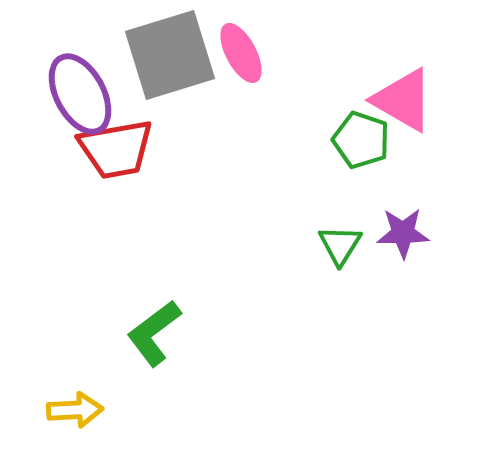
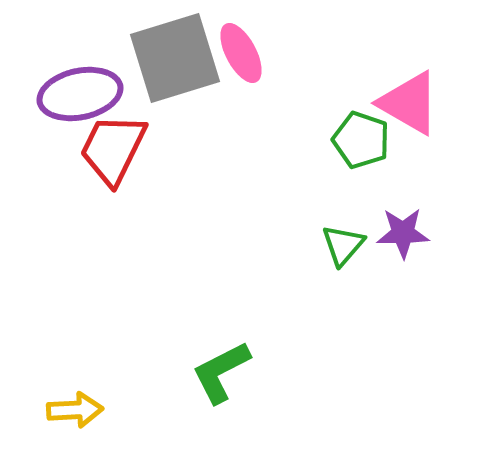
gray square: moved 5 px right, 3 px down
purple ellipse: rotated 74 degrees counterclockwise
pink triangle: moved 6 px right, 3 px down
red trapezoid: moved 3 px left; rotated 126 degrees clockwise
green triangle: moved 3 px right; rotated 9 degrees clockwise
green L-shape: moved 67 px right, 39 px down; rotated 10 degrees clockwise
